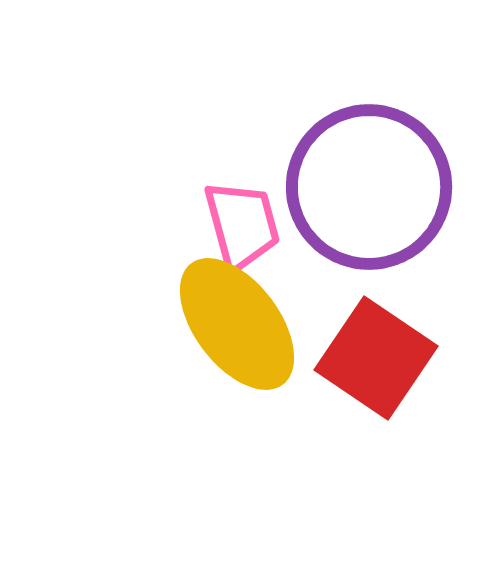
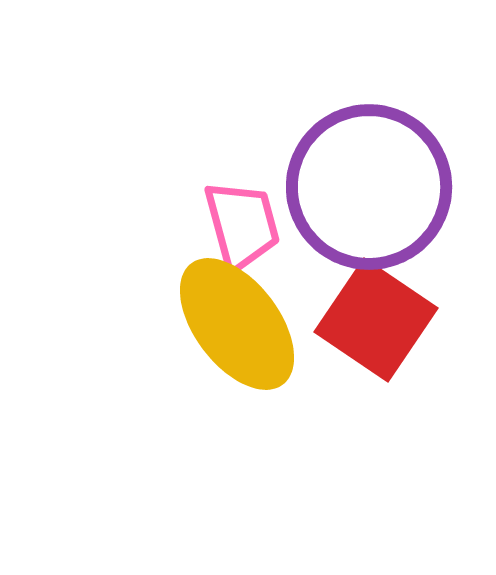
red square: moved 38 px up
